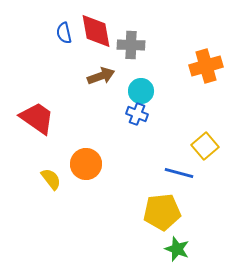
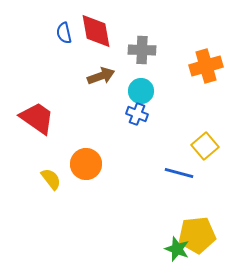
gray cross: moved 11 px right, 5 px down
yellow pentagon: moved 35 px right, 23 px down
